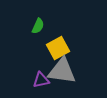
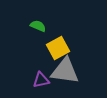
green semicircle: rotated 91 degrees counterclockwise
gray triangle: moved 3 px right
